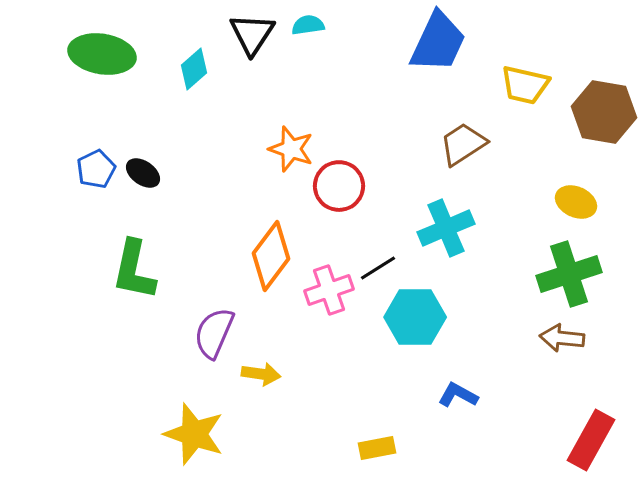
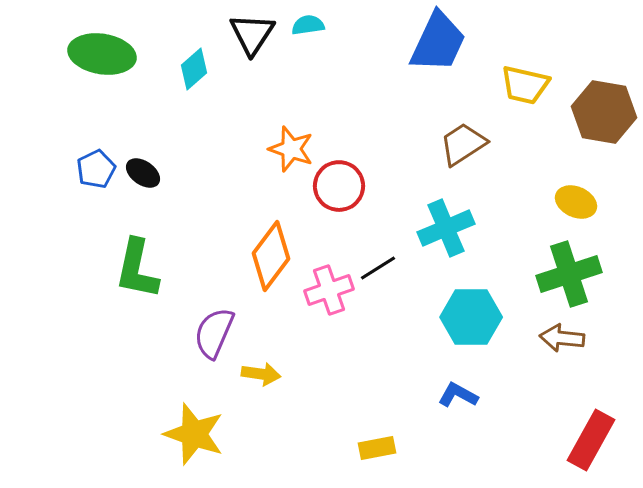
green L-shape: moved 3 px right, 1 px up
cyan hexagon: moved 56 px right
